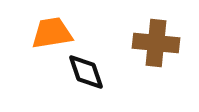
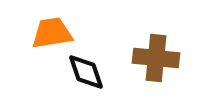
brown cross: moved 15 px down
